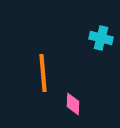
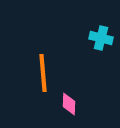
pink diamond: moved 4 px left
